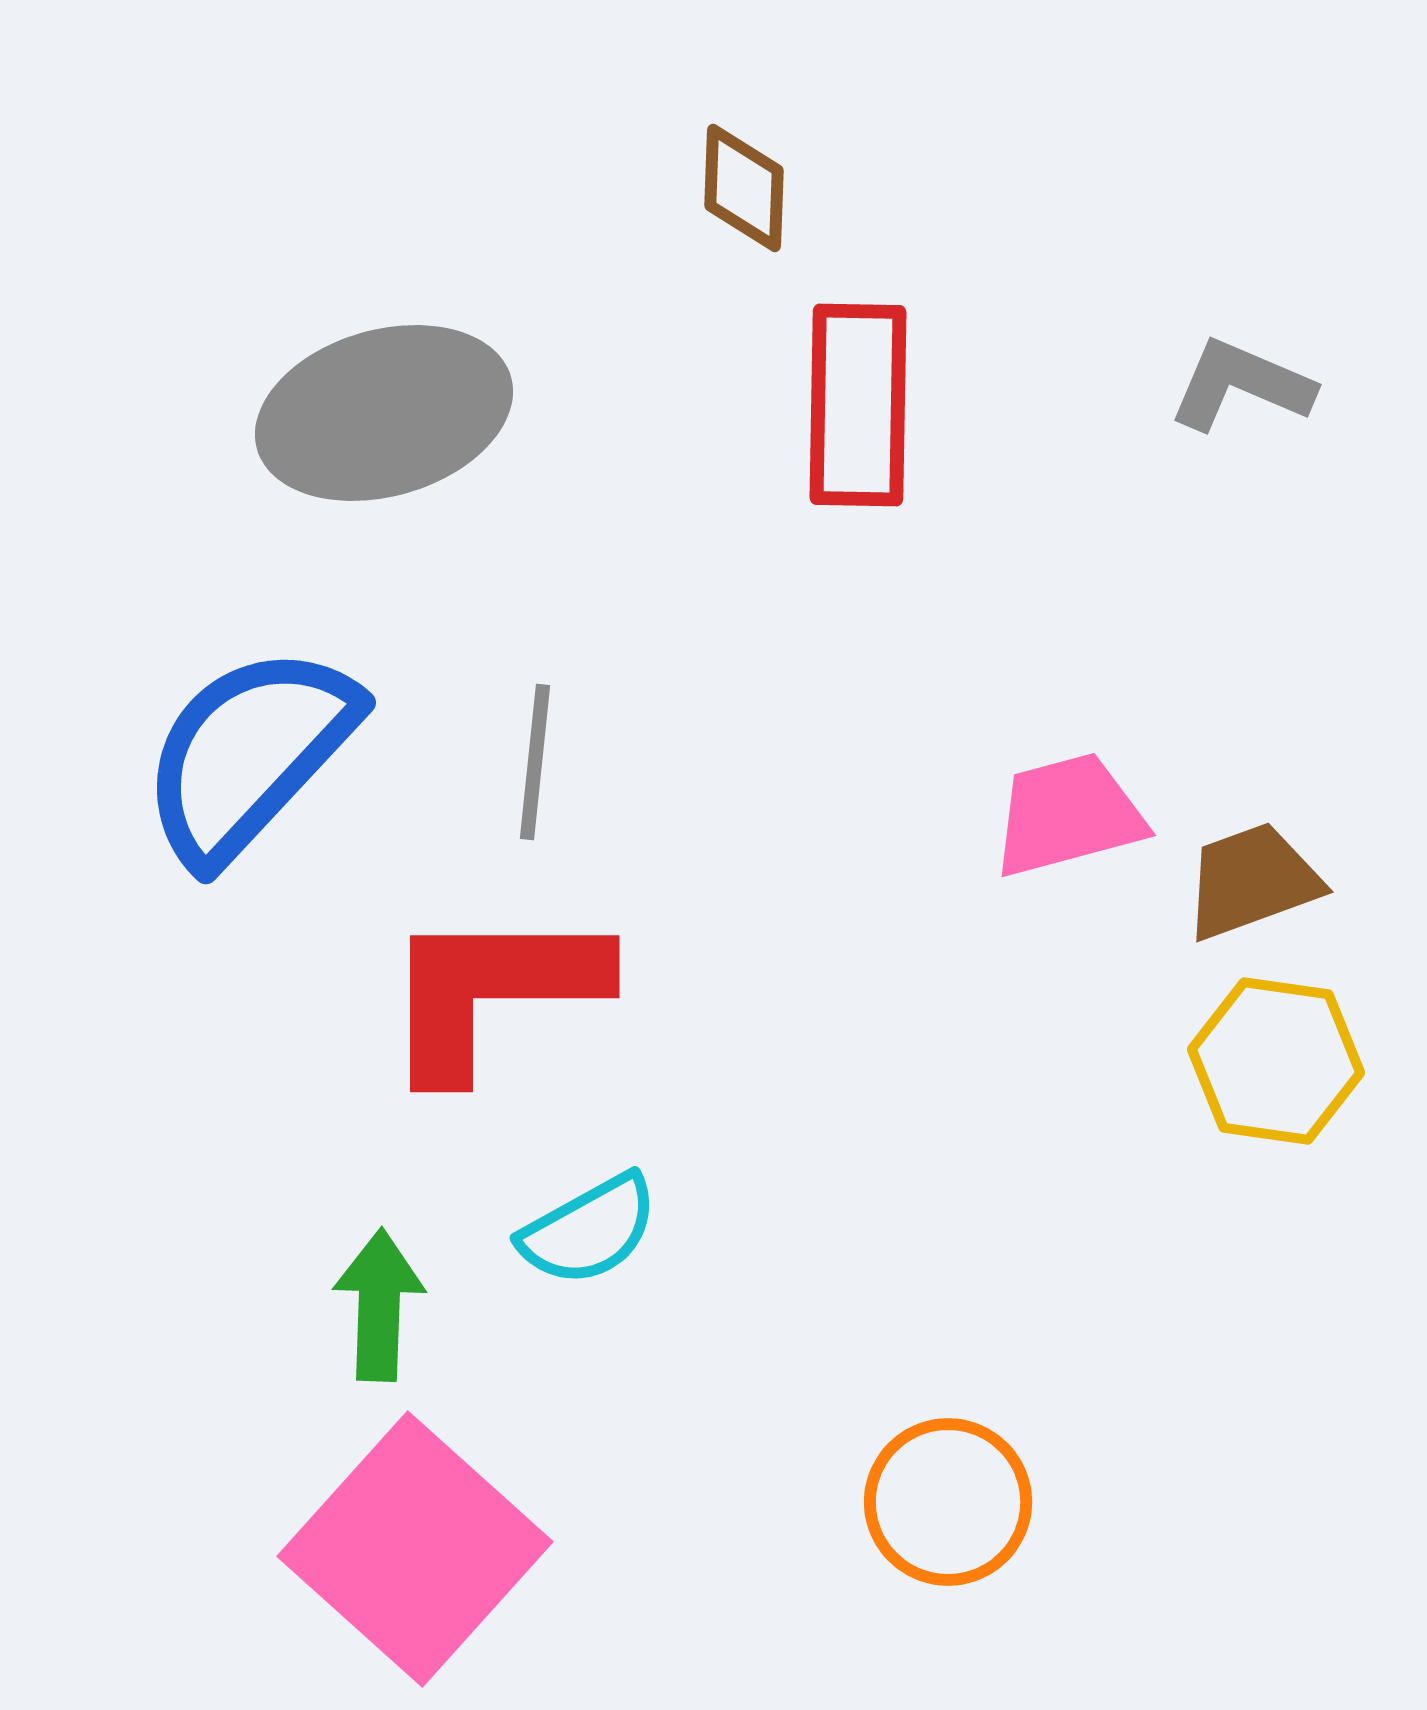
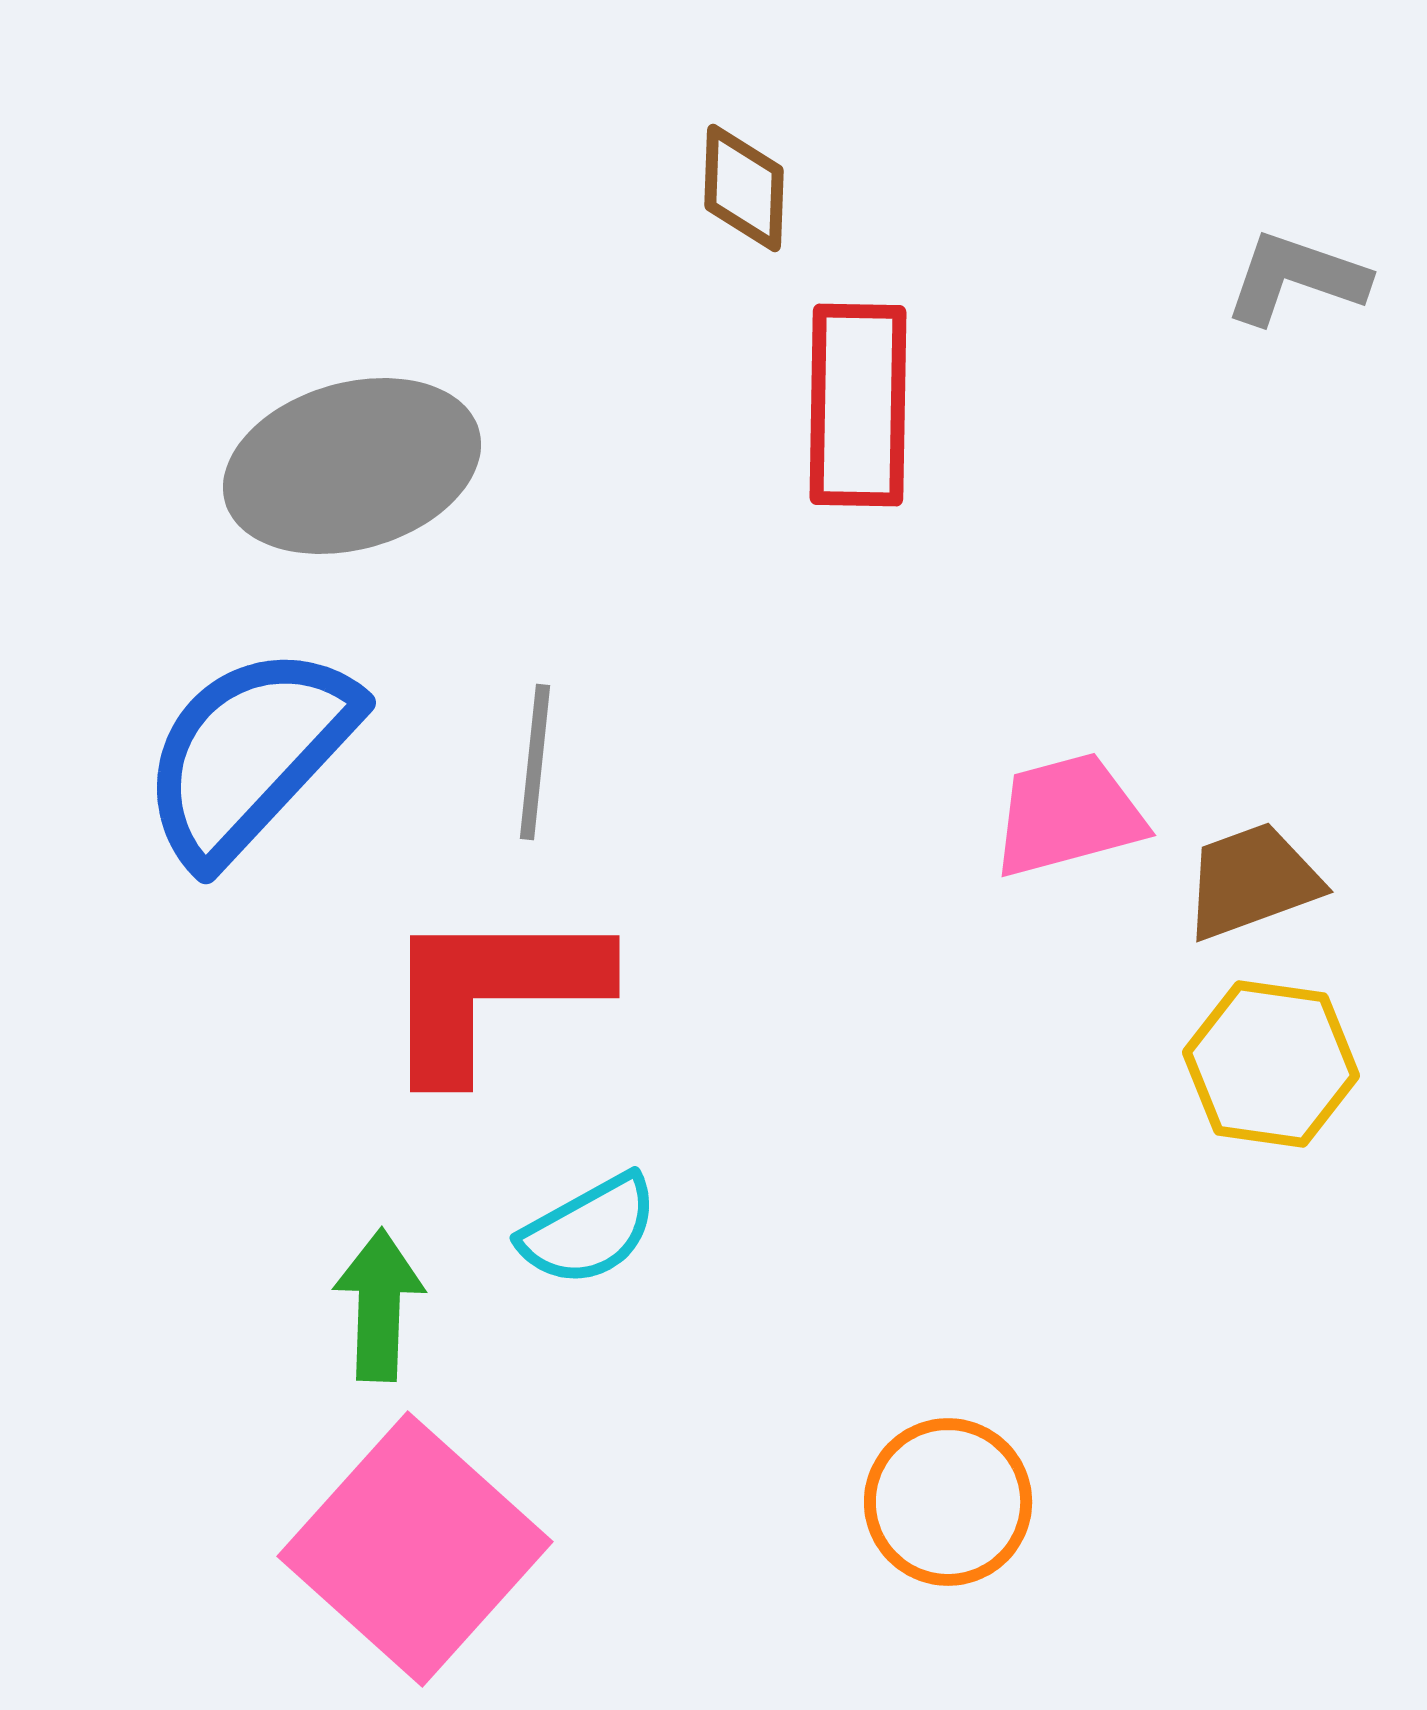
gray L-shape: moved 55 px right, 107 px up; rotated 4 degrees counterclockwise
gray ellipse: moved 32 px left, 53 px down
yellow hexagon: moved 5 px left, 3 px down
